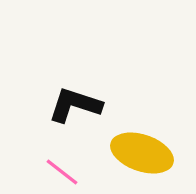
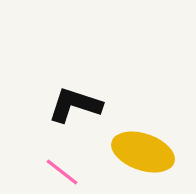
yellow ellipse: moved 1 px right, 1 px up
